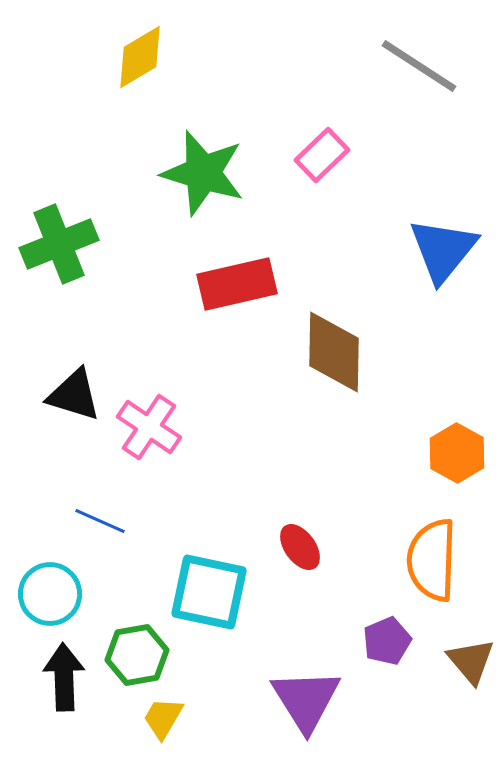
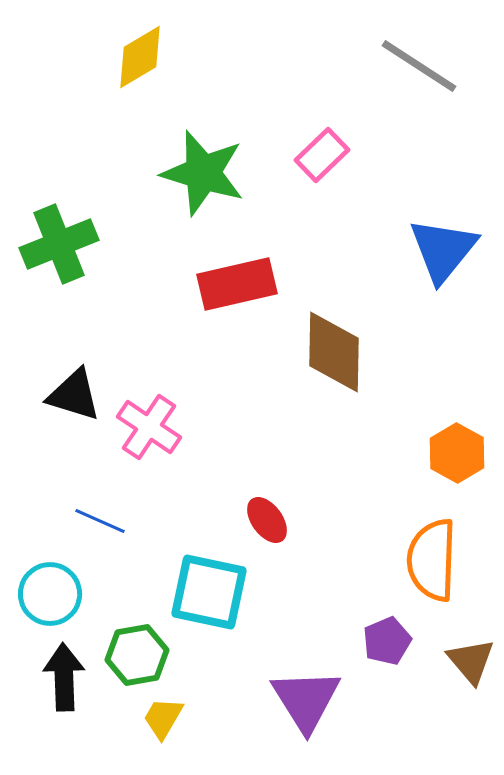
red ellipse: moved 33 px left, 27 px up
